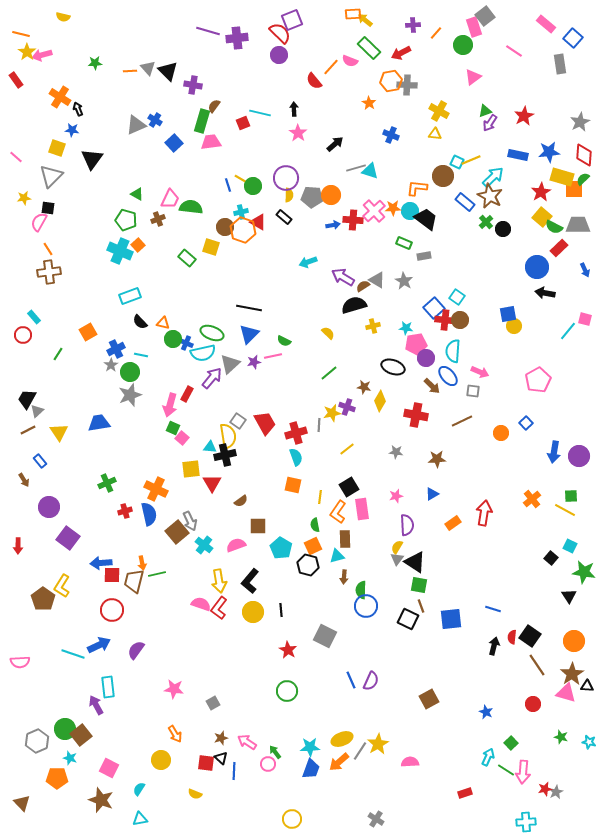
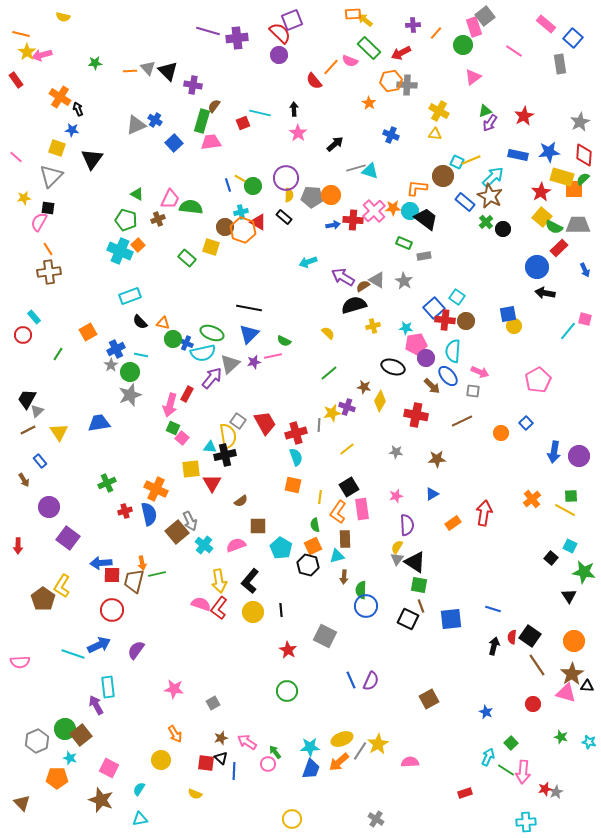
brown circle at (460, 320): moved 6 px right, 1 px down
